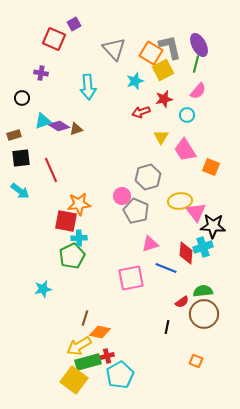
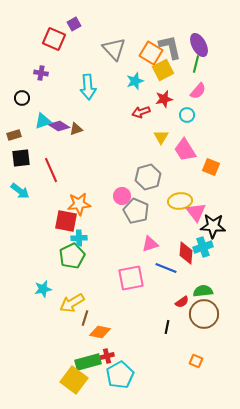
yellow arrow at (79, 346): moved 7 px left, 43 px up
